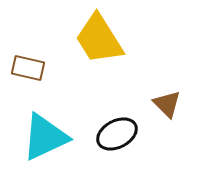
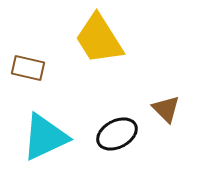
brown triangle: moved 1 px left, 5 px down
